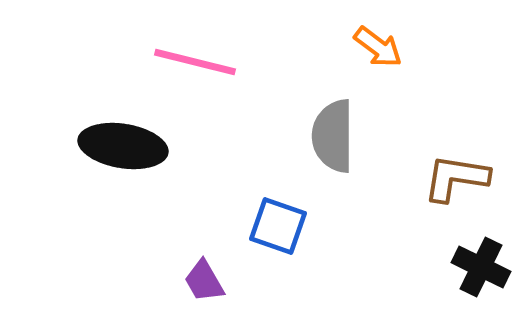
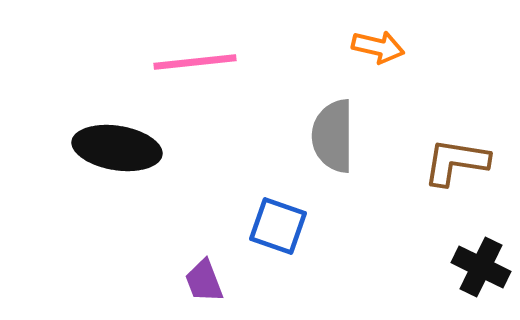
orange arrow: rotated 24 degrees counterclockwise
pink line: rotated 20 degrees counterclockwise
black ellipse: moved 6 px left, 2 px down
brown L-shape: moved 16 px up
purple trapezoid: rotated 9 degrees clockwise
